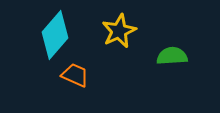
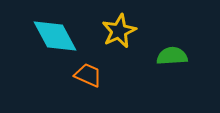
cyan diamond: moved 1 px down; rotated 69 degrees counterclockwise
orange trapezoid: moved 13 px right
